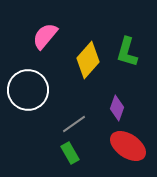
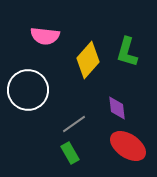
pink semicircle: rotated 124 degrees counterclockwise
purple diamond: rotated 25 degrees counterclockwise
